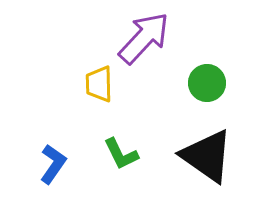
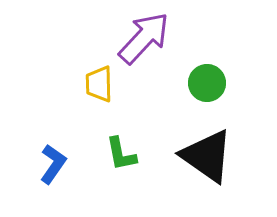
green L-shape: rotated 15 degrees clockwise
